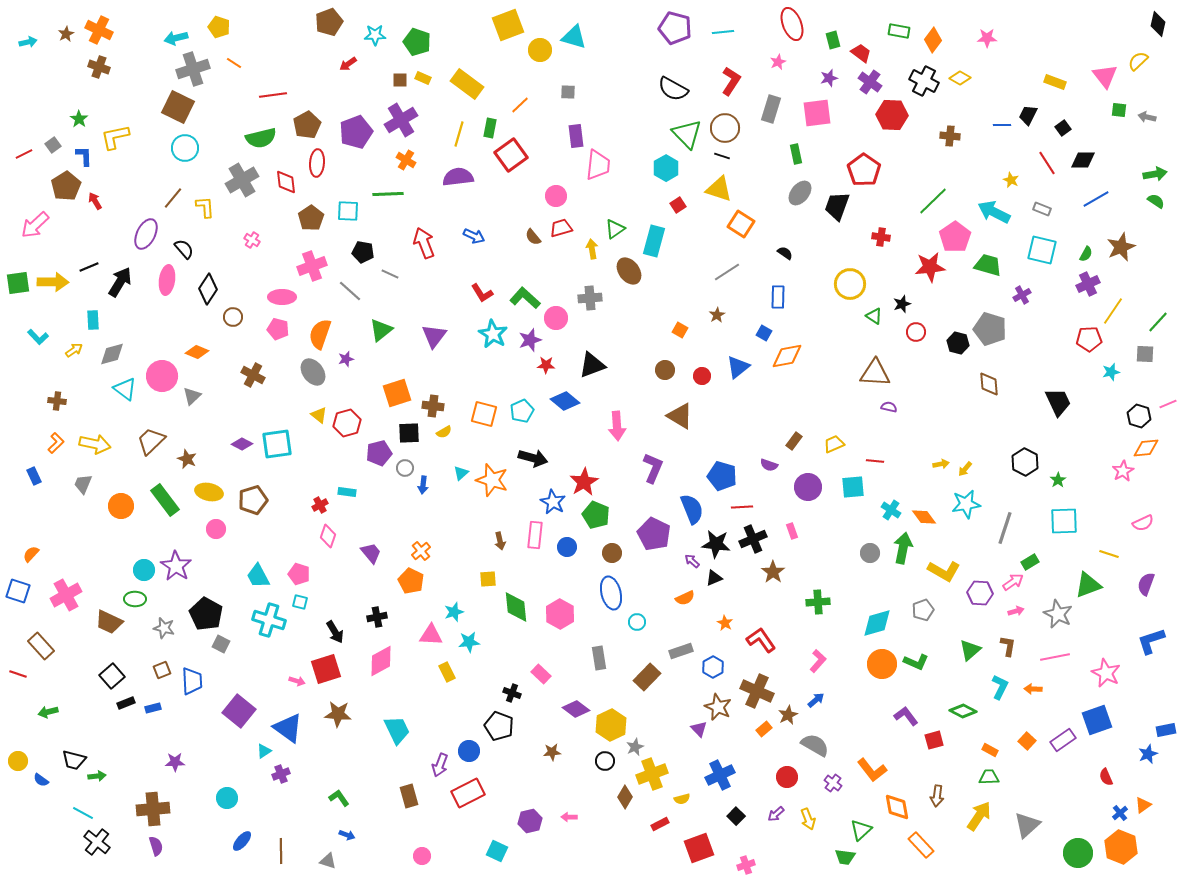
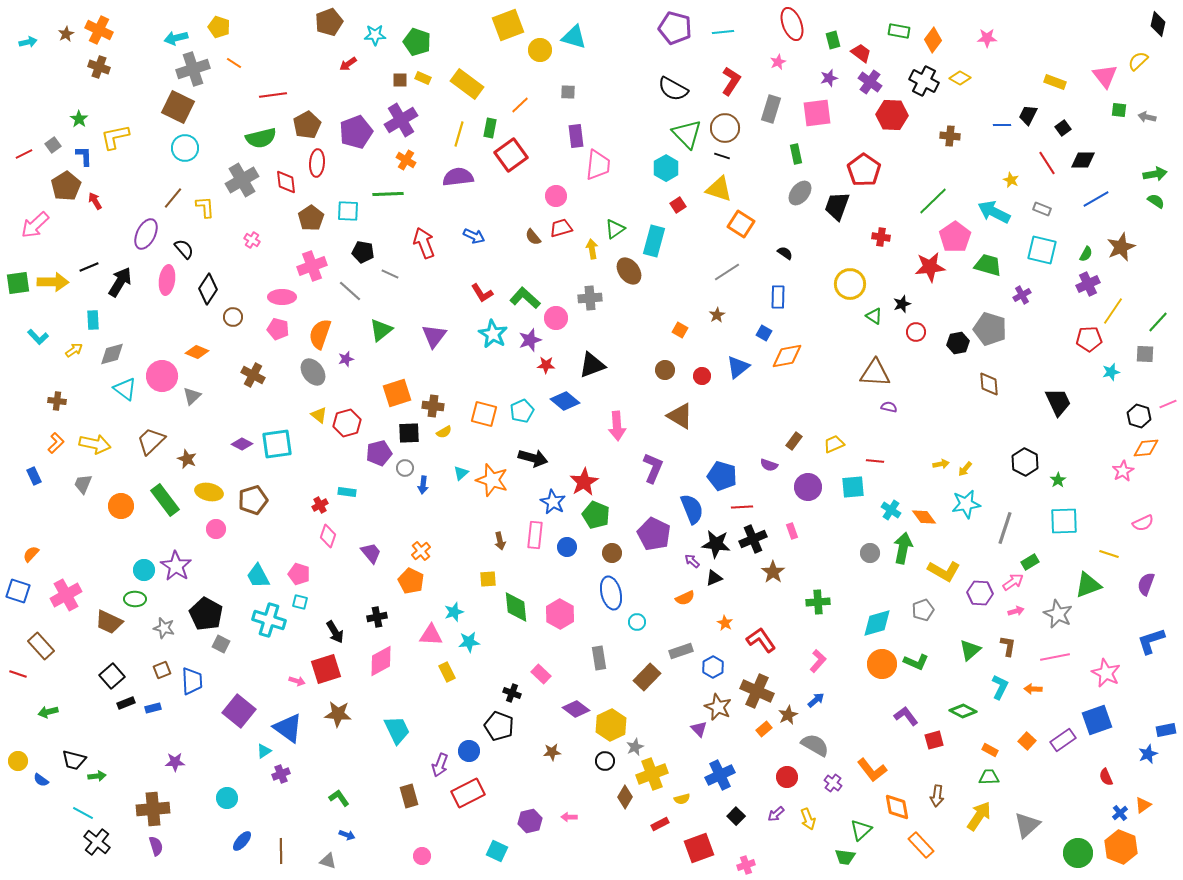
black hexagon at (958, 343): rotated 25 degrees counterclockwise
